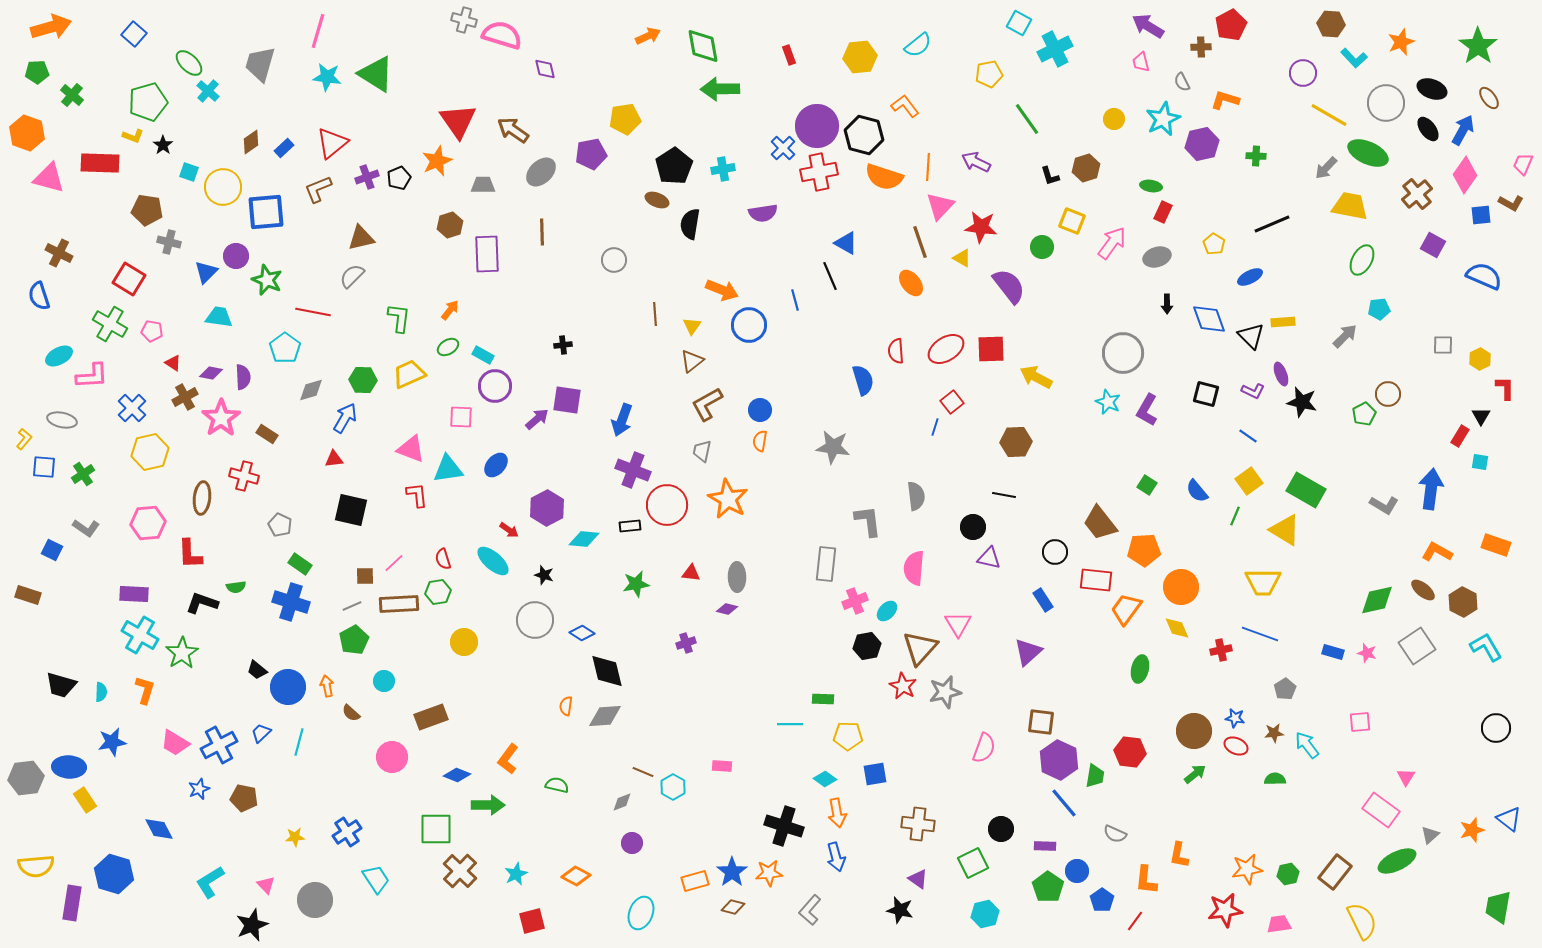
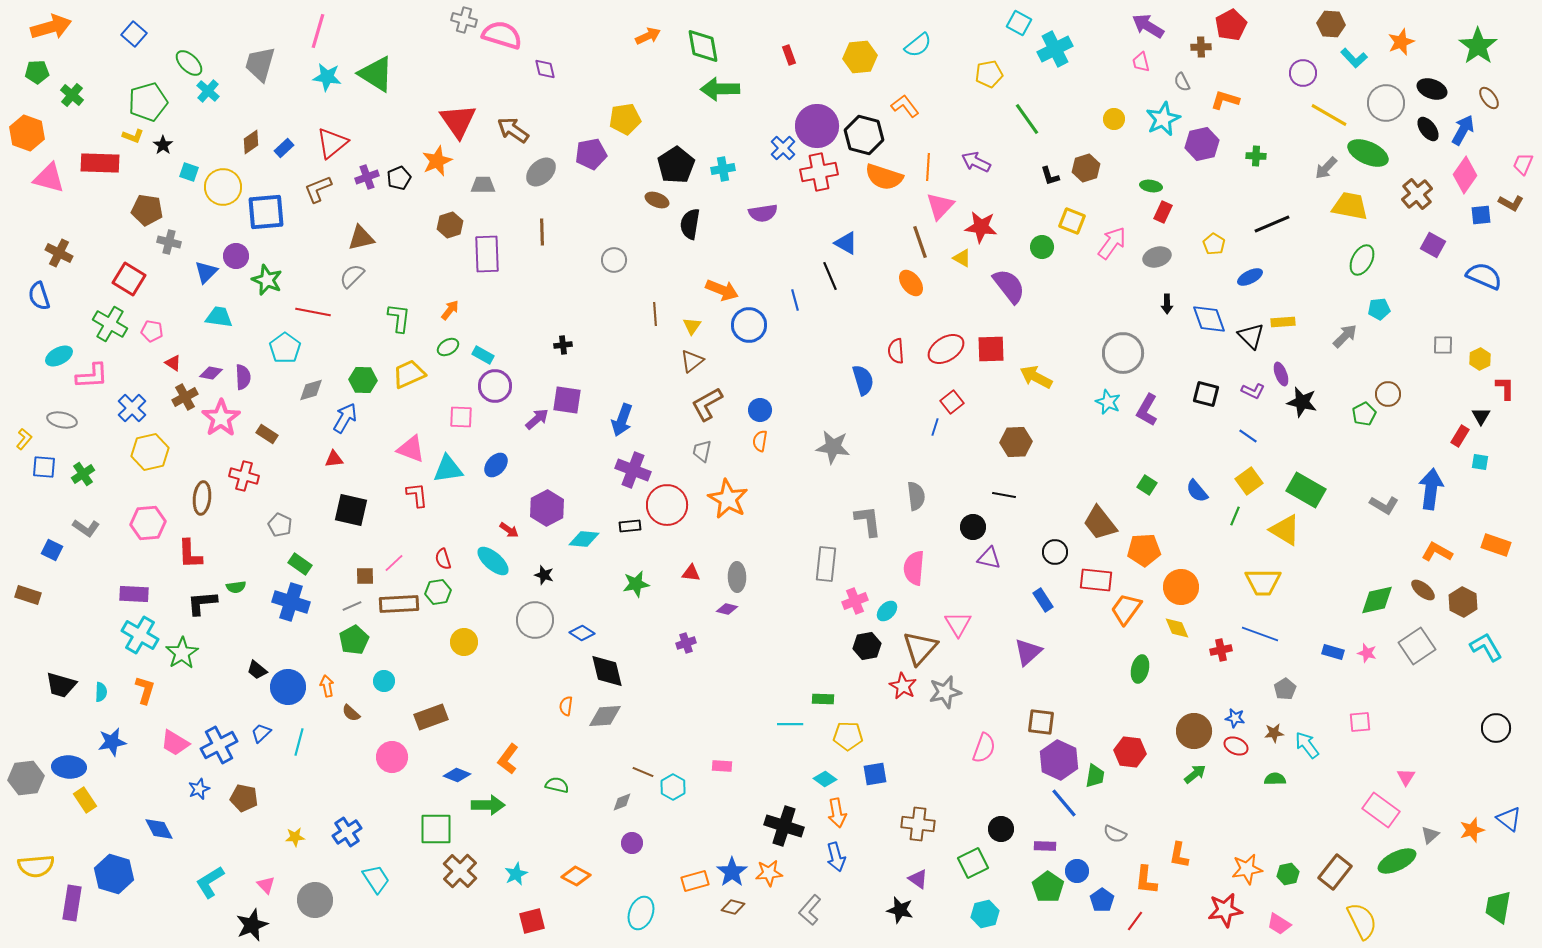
black pentagon at (674, 166): moved 2 px right, 1 px up
black L-shape at (202, 603): rotated 24 degrees counterclockwise
pink trapezoid at (1279, 924): rotated 140 degrees counterclockwise
